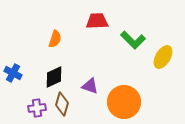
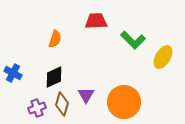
red trapezoid: moved 1 px left
purple triangle: moved 4 px left, 9 px down; rotated 42 degrees clockwise
purple cross: rotated 12 degrees counterclockwise
